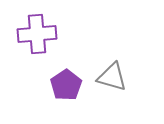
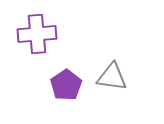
gray triangle: rotated 8 degrees counterclockwise
